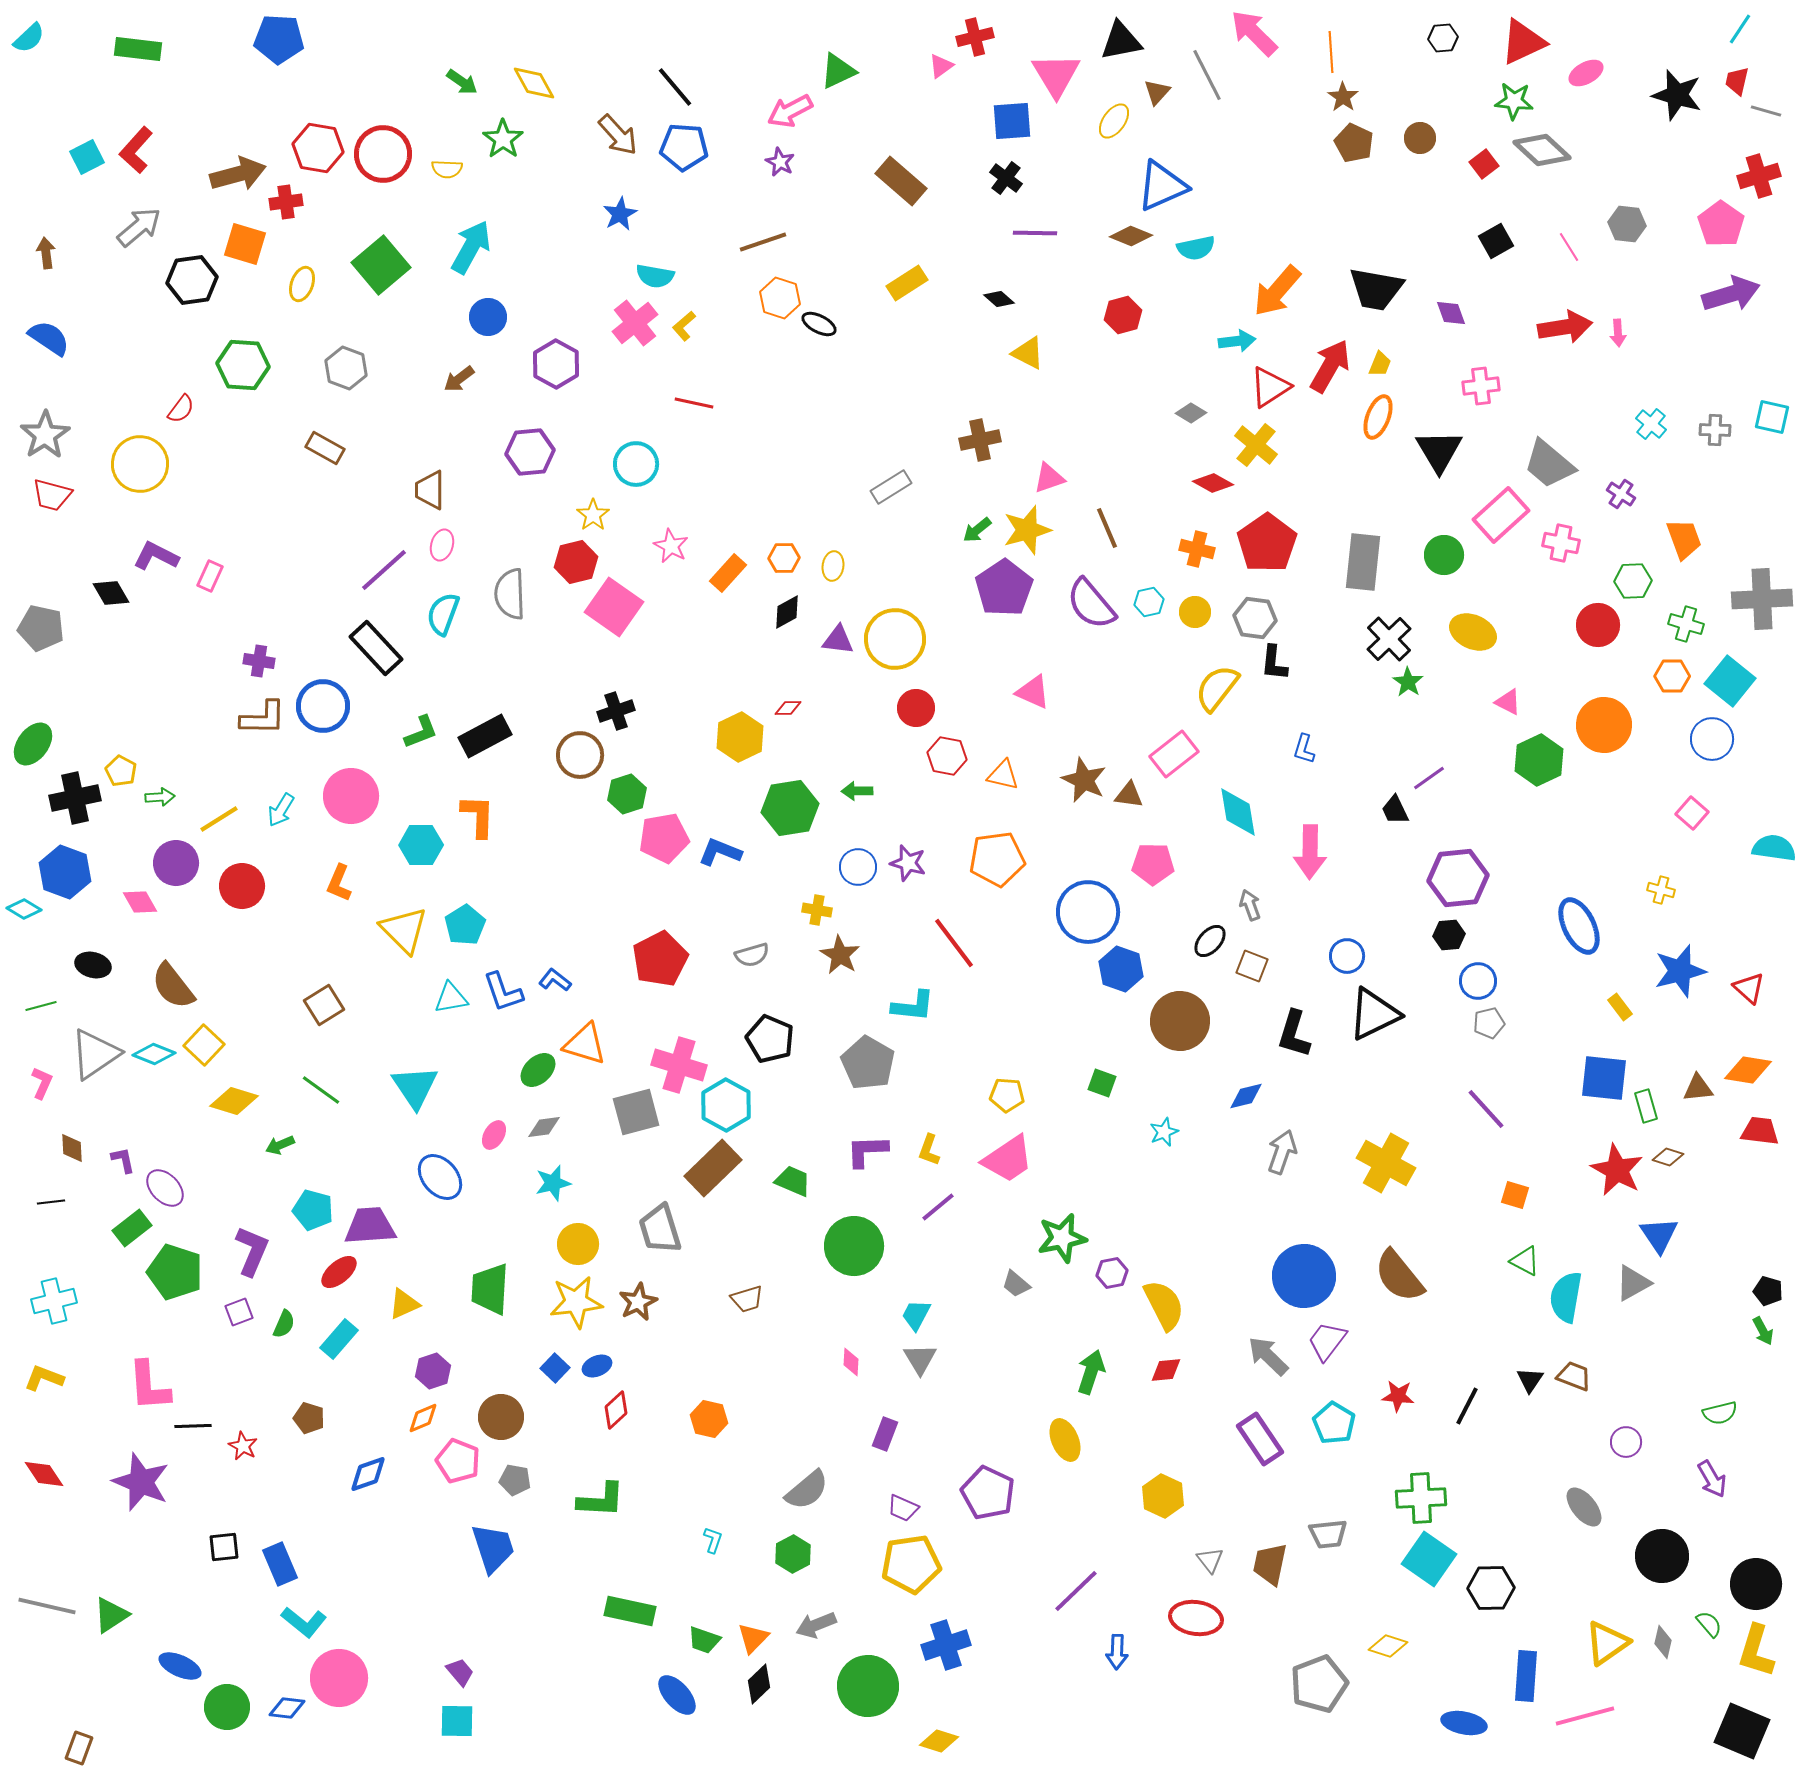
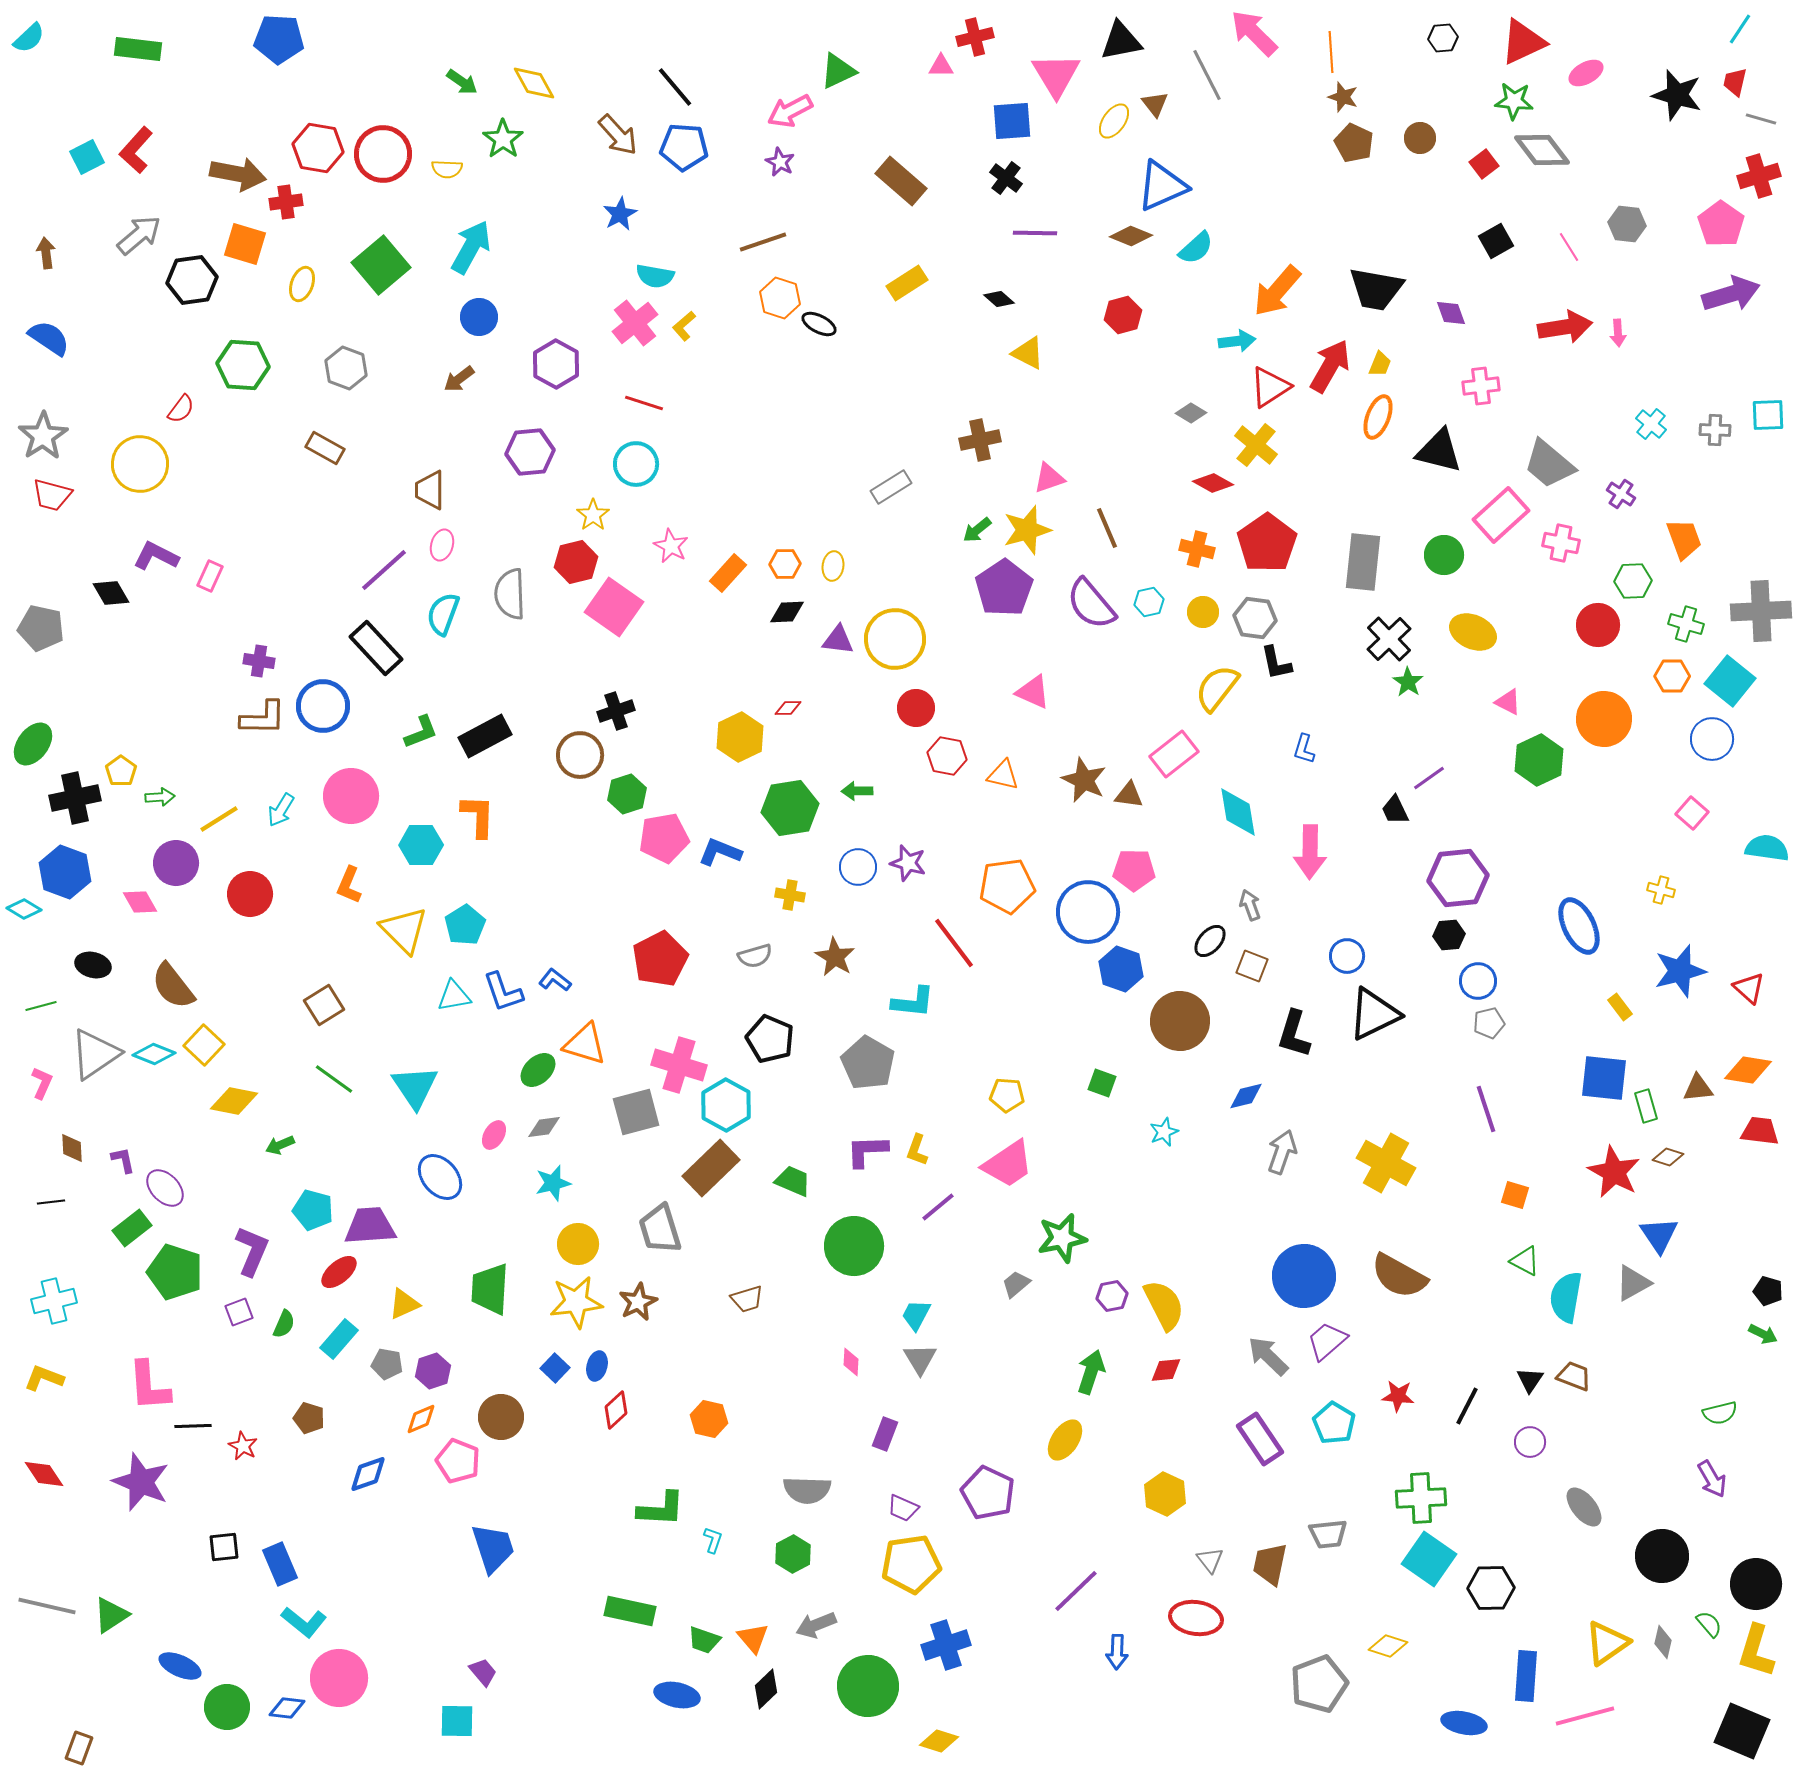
pink triangle at (941, 66): rotated 36 degrees clockwise
red trapezoid at (1737, 81): moved 2 px left, 1 px down
brown triangle at (1157, 92): moved 2 px left, 12 px down; rotated 20 degrees counterclockwise
brown star at (1343, 97): rotated 16 degrees counterclockwise
gray line at (1766, 111): moved 5 px left, 8 px down
gray diamond at (1542, 150): rotated 10 degrees clockwise
brown arrow at (238, 174): rotated 26 degrees clockwise
gray arrow at (139, 227): moved 8 px down
cyan semicircle at (1196, 248): rotated 30 degrees counterclockwise
blue circle at (488, 317): moved 9 px left
red line at (694, 403): moved 50 px left; rotated 6 degrees clockwise
cyan square at (1772, 417): moved 4 px left, 2 px up; rotated 15 degrees counterclockwise
gray star at (45, 435): moved 2 px left, 1 px down
black triangle at (1439, 451): rotated 45 degrees counterclockwise
orange hexagon at (784, 558): moved 1 px right, 6 px down
gray cross at (1762, 599): moved 1 px left, 12 px down
black diamond at (787, 612): rotated 27 degrees clockwise
yellow circle at (1195, 612): moved 8 px right
black L-shape at (1274, 663): moved 2 px right; rotated 18 degrees counterclockwise
orange circle at (1604, 725): moved 6 px up
yellow pentagon at (121, 771): rotated 8 degrees clockwise
cyan semicircle at (1774, 848): moved 7 px left
orange pentagon at (997, 859): moved 10 px right, 27 px down
pink pentagon at (1153, 864): moved 19 px left, 6 px down
orange L-shape at (339, 883): moved 10 px right, 2 px down
red circle at (242, 886): moved 8 px right, 8 px down
yellow cross at (817, 910): moved 27 px left, 15 px up
gray semicircle at (752, 955): moved 3 px right, 1 px down
brown star at (840, 955): moved 5 px left, 2 px down
cyan triangle at (451, 998): moved 3 px right, 2 px up
cyan L-shape at (913, 1006): moved 4 px up
green line at (321, 1090): moved 13 px right, 11 px up
yellow diamond at (234, 1101): rotated 6 degrees counterclockwise
purple line at (1486, 1109): rotated 24 degrees clockwise
yellow L-shape at (929, 1150): moved 12 px left
pink trapezoid at (1008, 1159): moved 5 px down
brown rectangle at (713, 1168): moved 2 px left
red star at (1617, 1170): moved 3 px left, 2 px down
purple hexagon at (1112, 1273): moved 23 px down
brown semicircle at (1399, 1276): rotated 22 degrees counterclockwise
gray trapezoid at (1016, 1284): rotated 100 degrees clockwise
green arrow at (1763, 1331): moved 3 px down; rotated 36 degrees counterclockwise
purple trapezoid at (1327, 1341): rotated 12 degrees clockwise
blue ellipse at (597, 1366): rotated 52 degrees counterclockwise
orange diamond at (423, 1418): moved 2 px left, 1 px down
yellow ellipse at (1065, 1440): rotated 57 degrees clockwise
purple circle at (1626, 1442): moved 96 px left
gray pentagon at (515, 1480): moved 128 px left, 116 px up
gray semicircle at (807, 1490): rotated 42 degrees clockwise
yellow hexagon at (1163, 1496): moved 2 px right, 2 px up
green L-shape at (601, 1500): moved 60 px right, 9 px down
orange triangle at (753, 1638): rotated 24 degrees counterclockwise
purple trapezoid at (460, 1672): moved 23 px right
black diamond at (759, 1684): moved 7 px right, 5 px down
blue ellipse at (677, 1695): rotated 36 degrees counterclockwise
